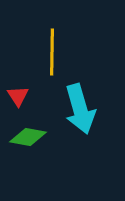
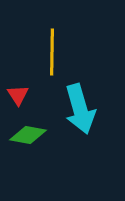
red triangle: moved 1 px up
green diamond: moved 2 px up
